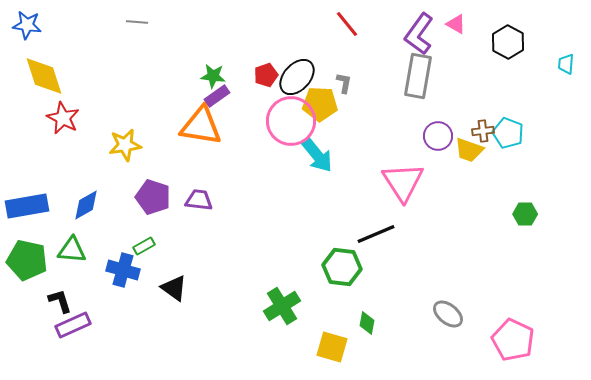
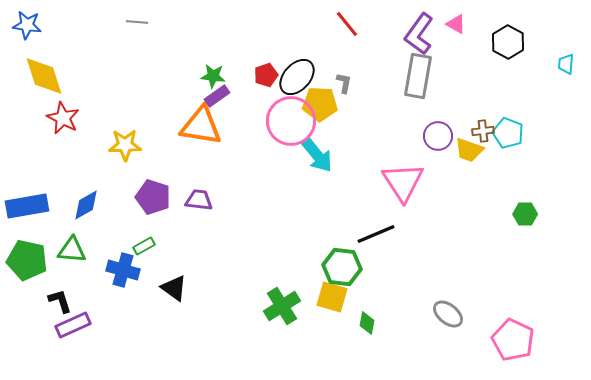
yellow star at (125, 145): rotated 8 degrees clockwise
yellow square at (332, 347): moved 50 px up
